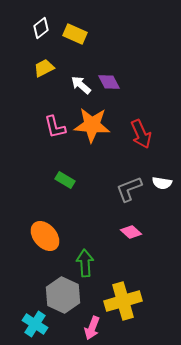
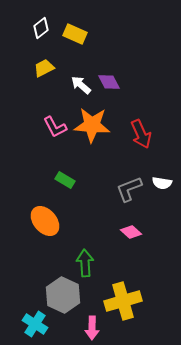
pink L-shape: rotated 15 degrees counterclockwise
orange ellipse: moved 15 px up
pink arrow: rotated 20 degrees counterclockwise
